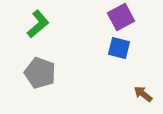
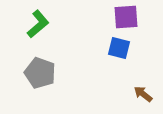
purple square: moved 5 px right; rotated 24 degrees clockwise
